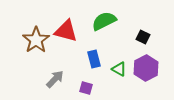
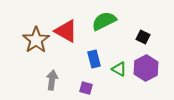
red triangle: rotated 15 degrees clockwise
gray arrow: moved 3 px left, 1 px down; rotated 36 degrees counterclockwise
